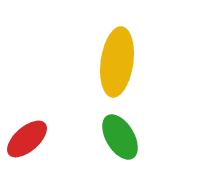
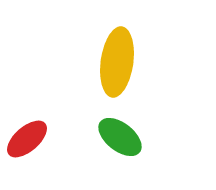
green ellipse: rotated 21 degrees counterclockwise
